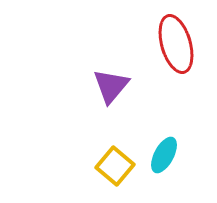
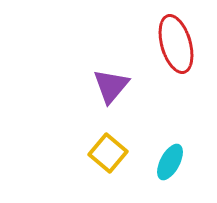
cyan ellipse: moved 6 px right, 7 px down
yellow square: moved 7 px left, 13 px up
